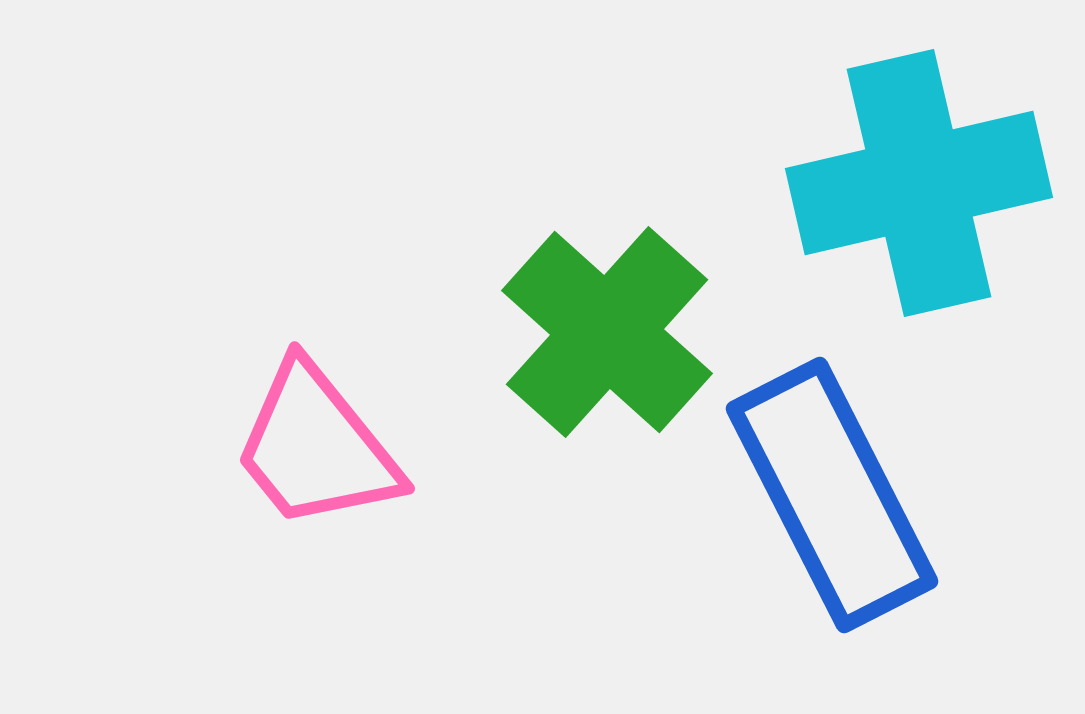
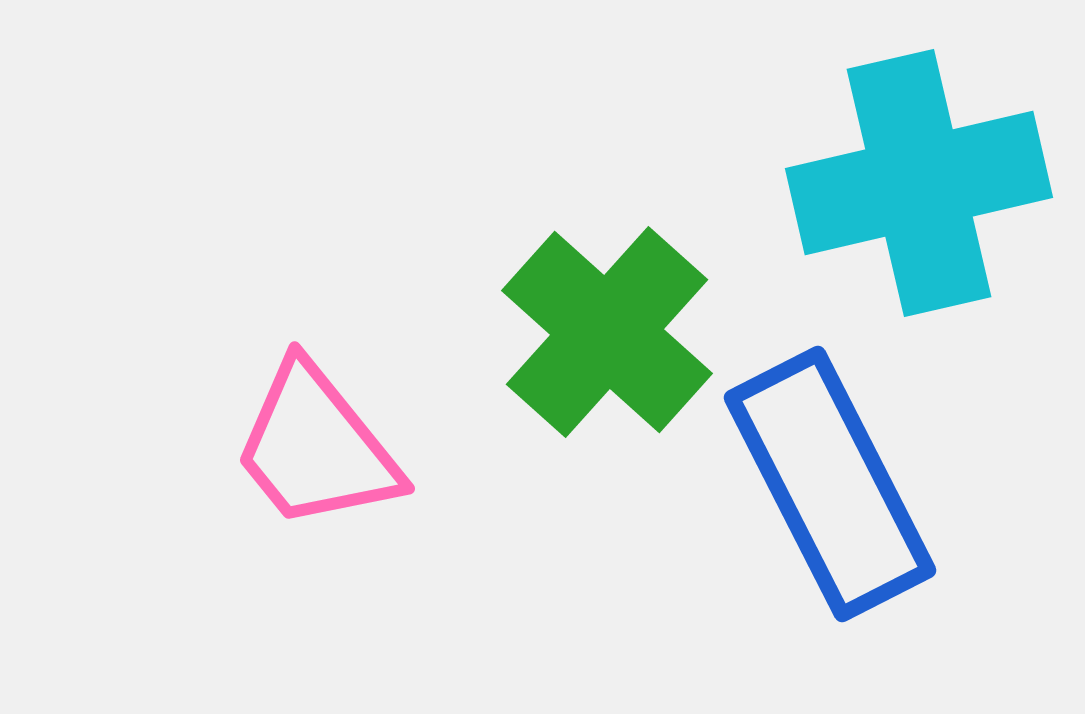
blue rectangle: moved 2 px left, 11 px up
